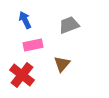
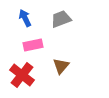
blue arrow: moved 2 px up
gray trapezoid: moved 8 px left, 6 px up
brown triangle: moved 1 px left, 2 px down
